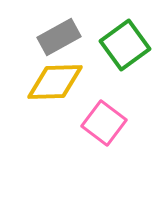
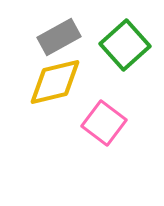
green square: rotated 6 degrees counterclockwise
yellow diamond: rotated 12 degrees counterclockwise
